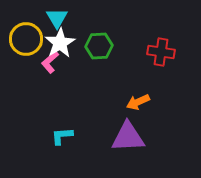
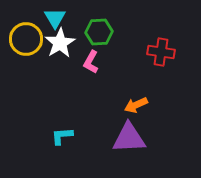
cyan triangle: moved 2 px left
green hexagon: moved 14 px up
pink L-shape: moved 41 px right; rotated 20 degrees counterclockwise
orange arrow: moved 2 px left, 3 px down
purple triangle: moved 1 px right, 1 px down
